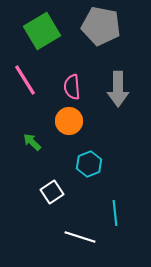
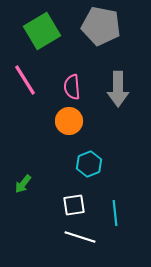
green arrow: moved 9 px left, 42 px down; rotated 96 degrees counterclockwise
white square: moved 22 px right, 13 px down; rotated 25 degrees clockwise
